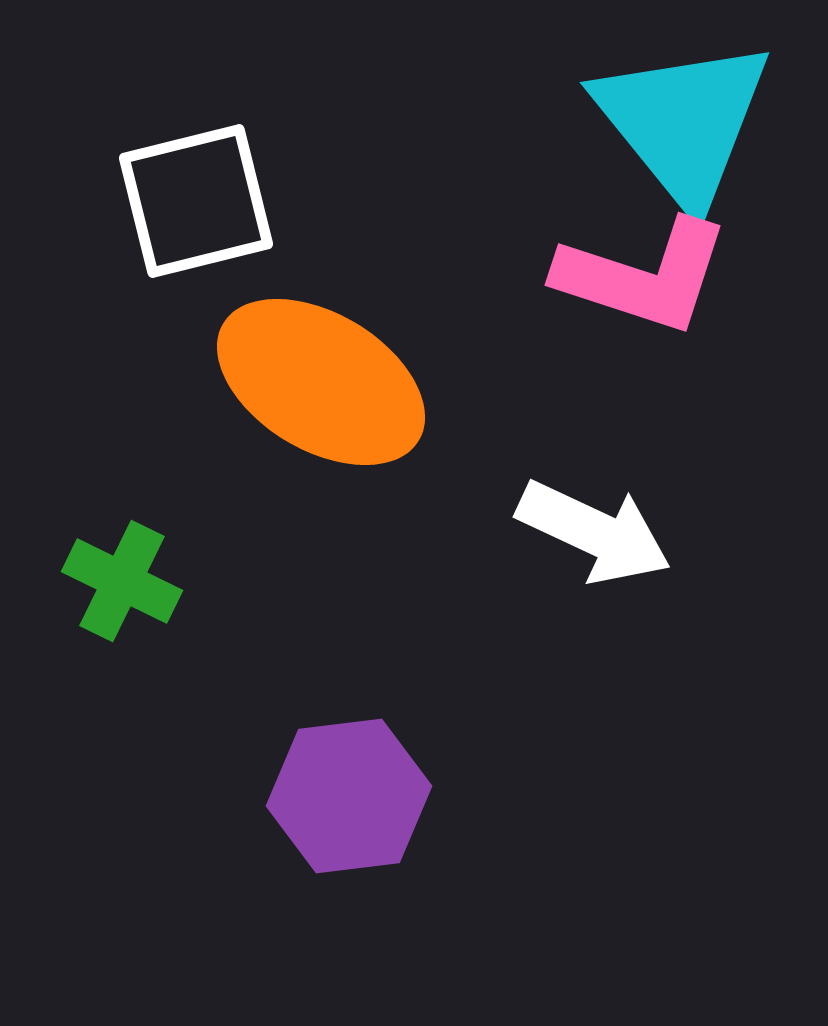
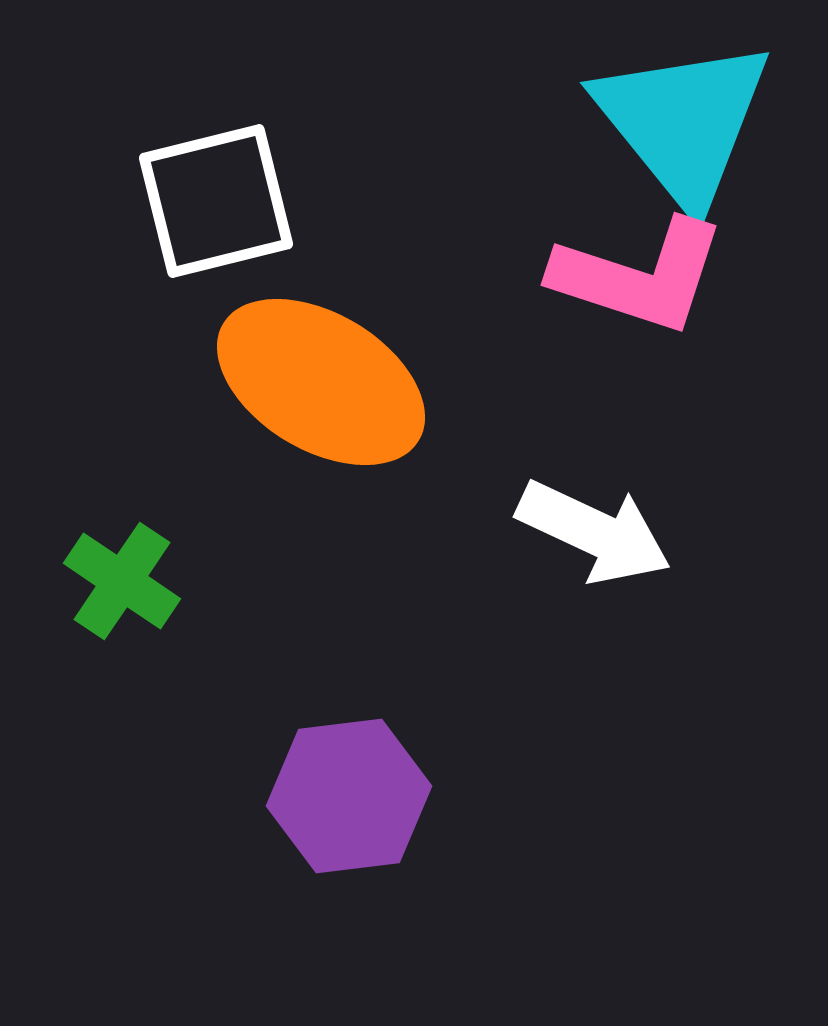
white square: moved 20 px right
pink L-shape: moved 4 px left
green cross: rotated 8 degrees clockwise
